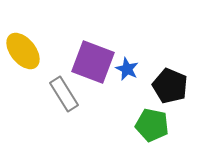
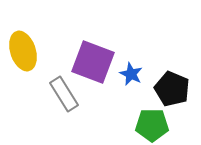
yellow ellipse: rotated 21 degrees clockwise
blue star: moved 4 px right, 5 px down
black pentagon: moved 2 px right, 3 px down
green pentagon: rotated 12 degrees counterclockwise
